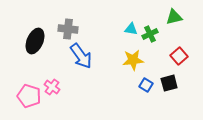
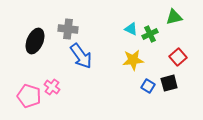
cyan triangle: rotated 16 degrees clockwise
red square: moved 1 px left, 1 px down
blue square: moved 2 px right, 1 px down
